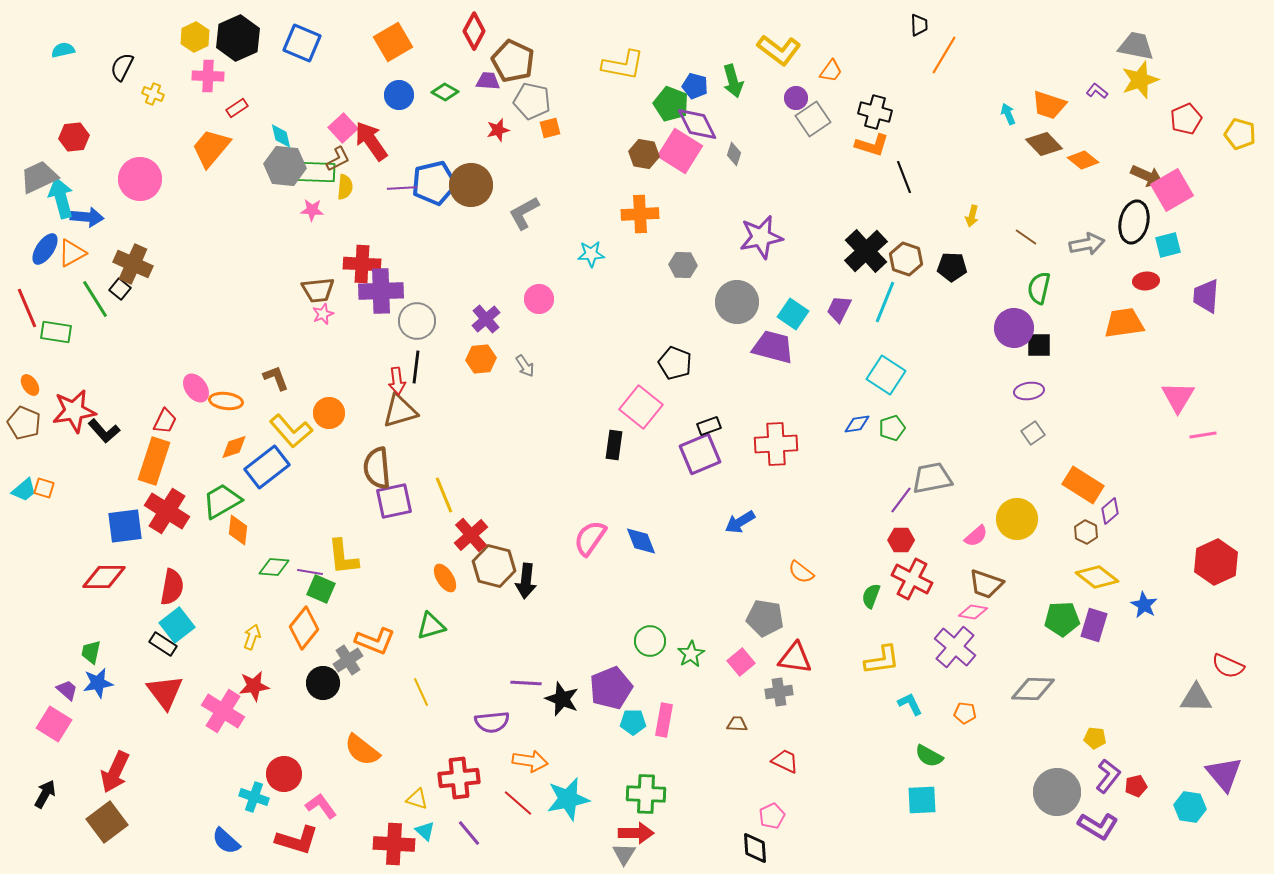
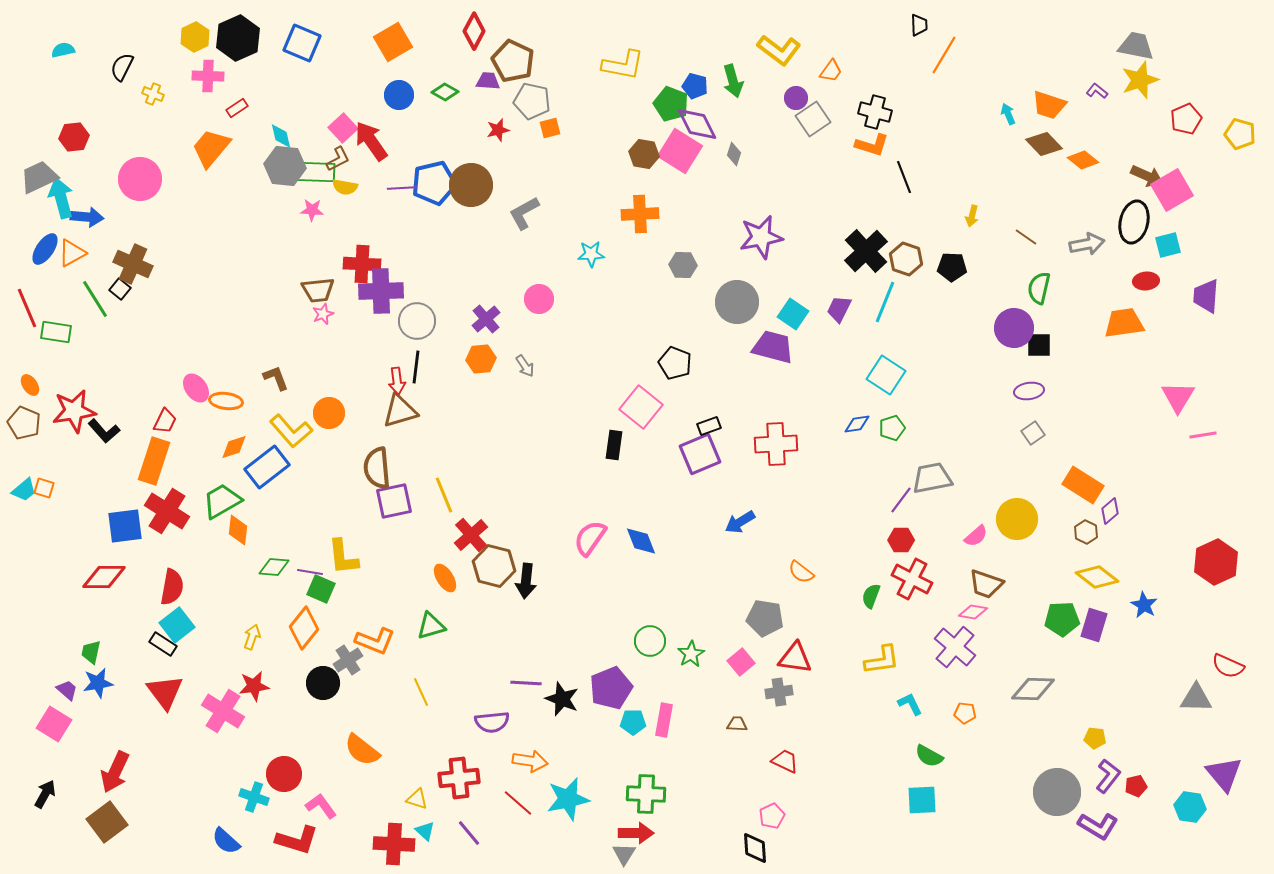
yellow semicircle at (345, 187): rotated 95 degrees clockwise
